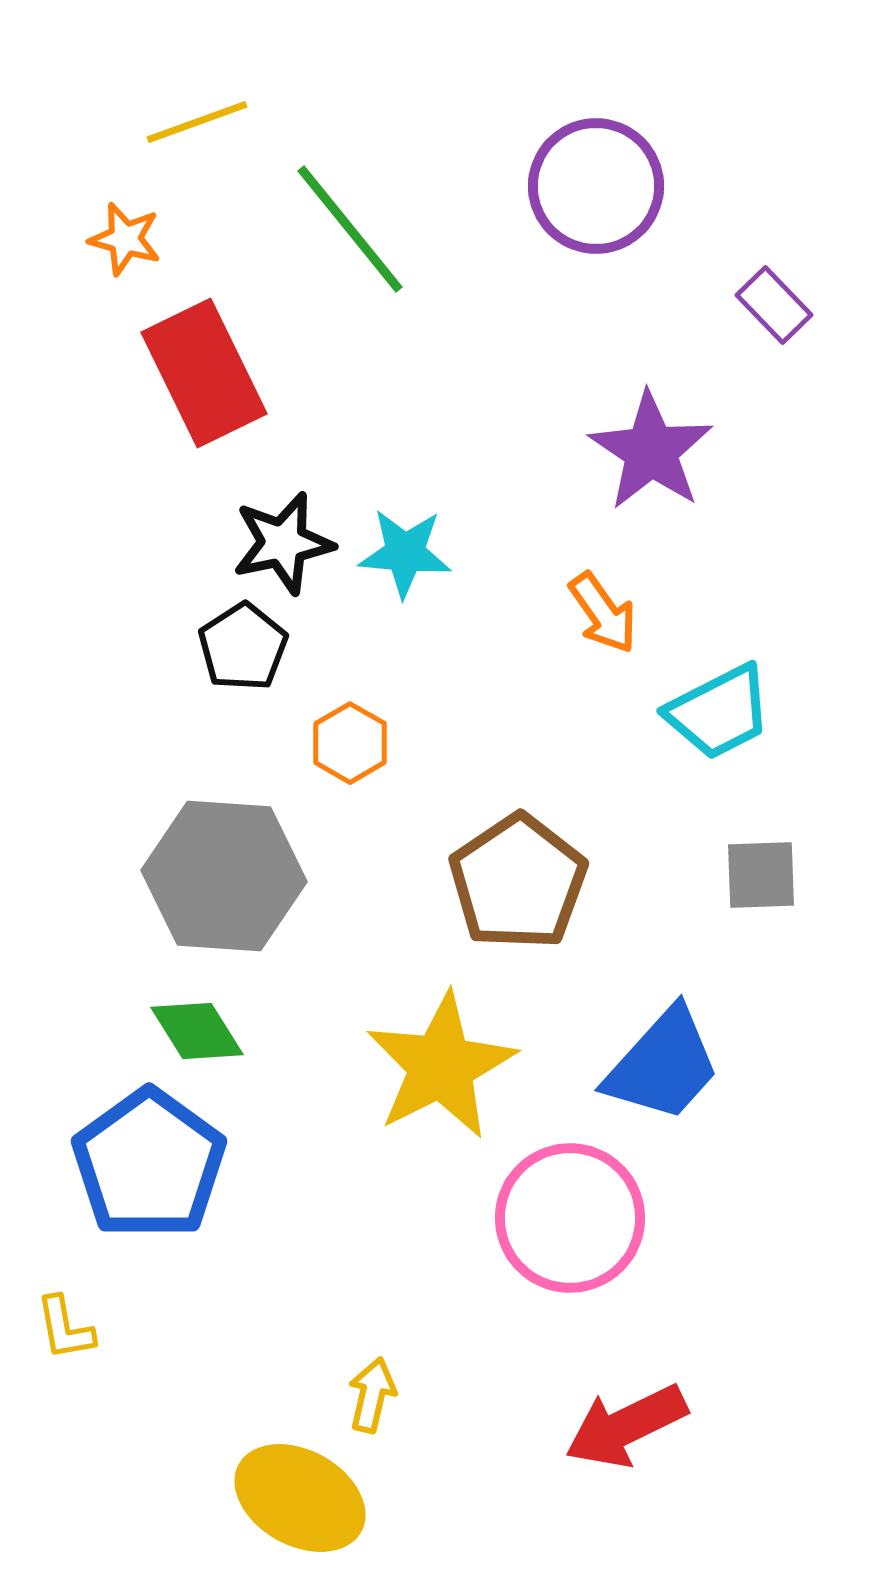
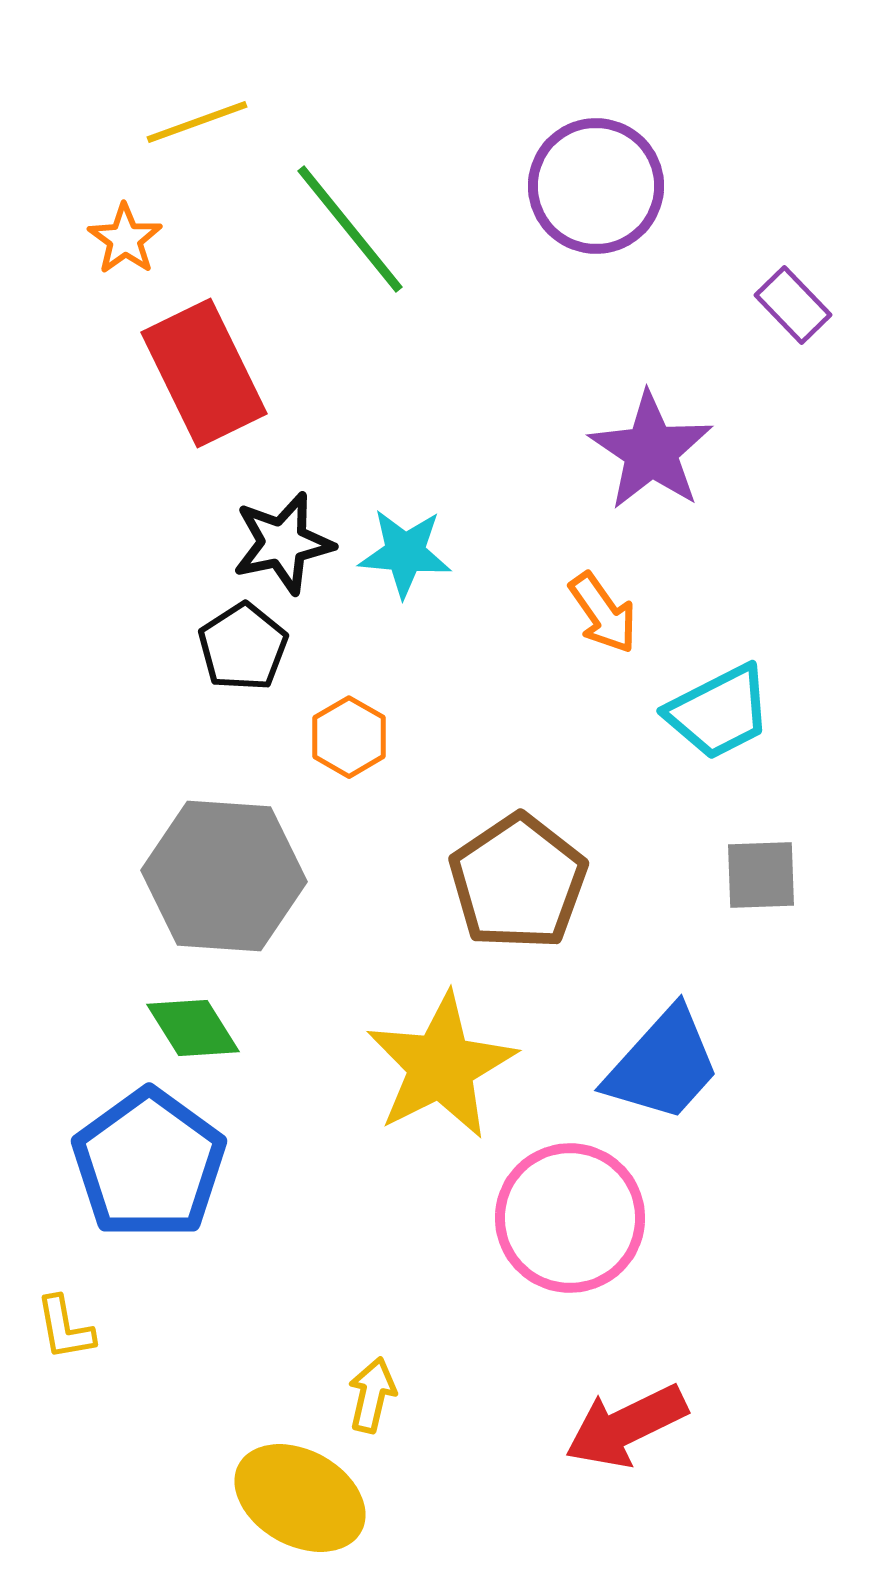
orange star: rotated 20 degrees clockwise
purple rectangle: moved 19 px right
orange hexagon: moved 1 px left, 6 px up
green diamond: moved 4 px left, 3 px up
